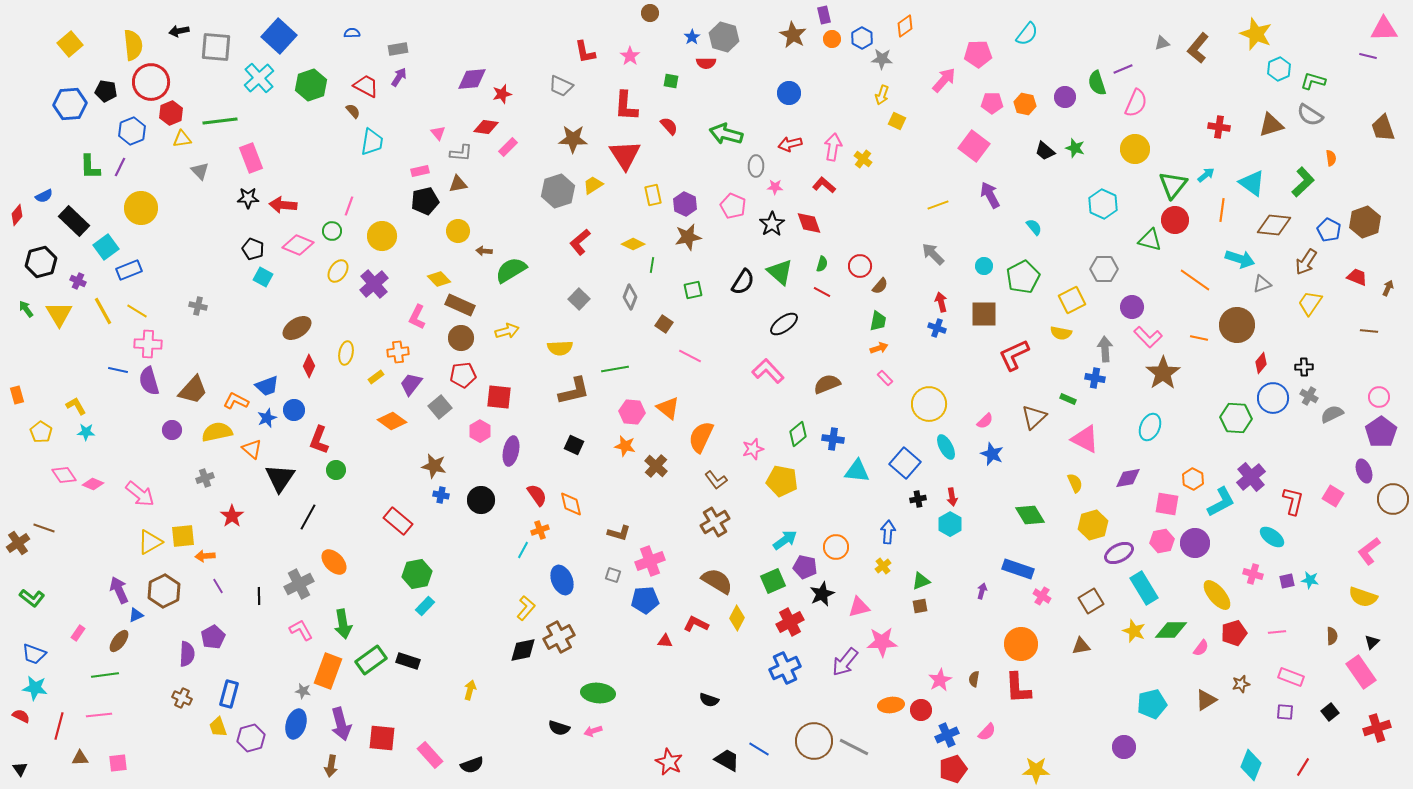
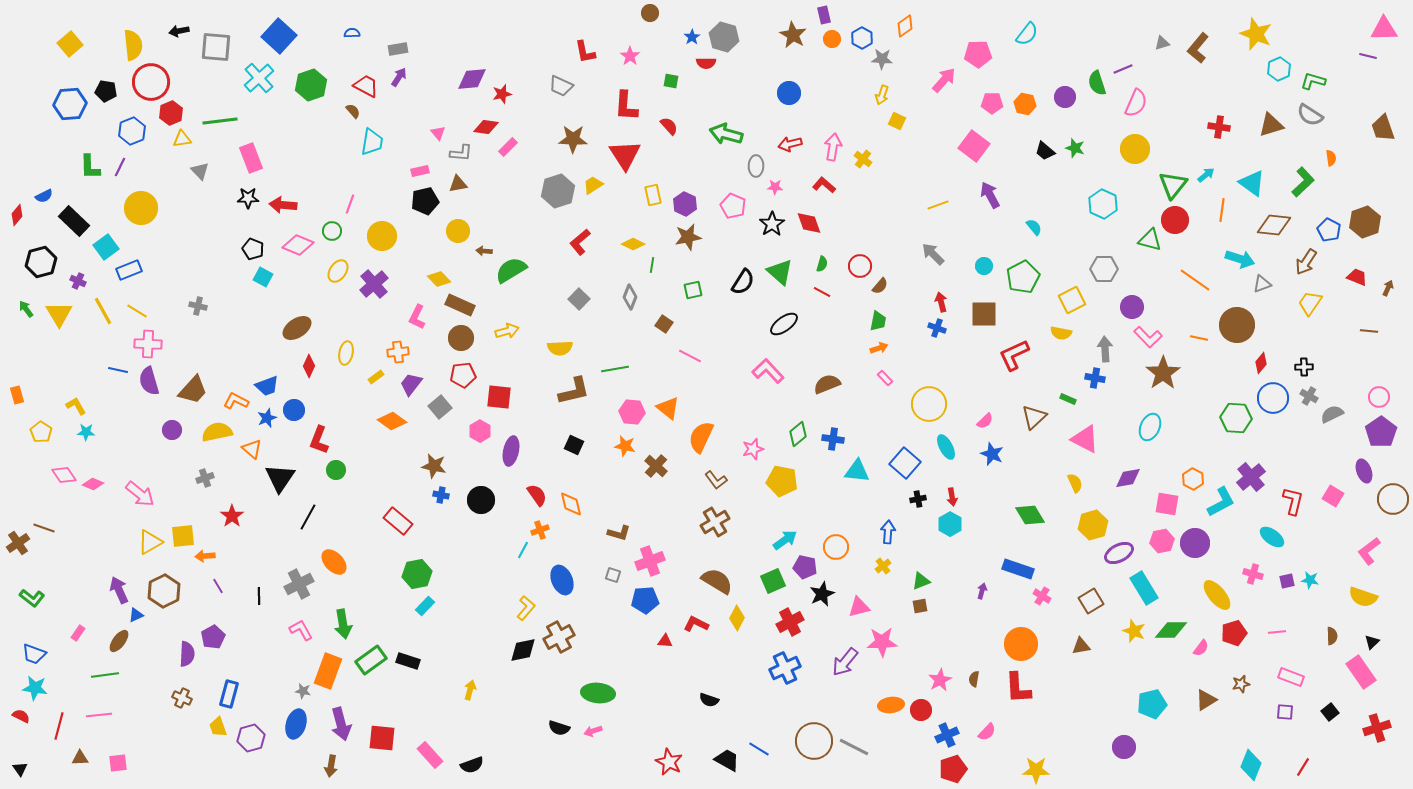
pink line at (349, 206): moved 1 px right, 2 px up
